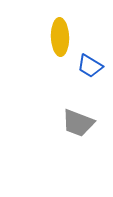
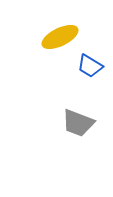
yellow ellipse: rotated 66 degrees clockwise
